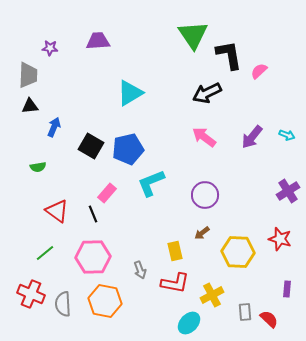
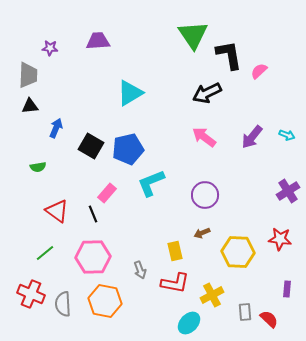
blue arrow: moved 2 px right, 1 px down
brown arrow: rotated 14 degrees clockwise
red star: rotated 10 degrees counterclockwise
